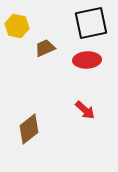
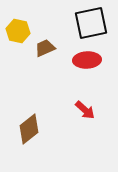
yellow hexagon: moved 1 px right, 5 px down
